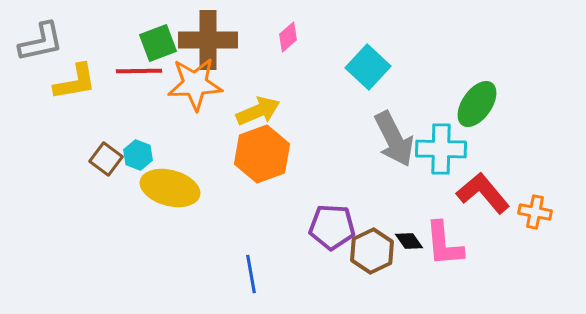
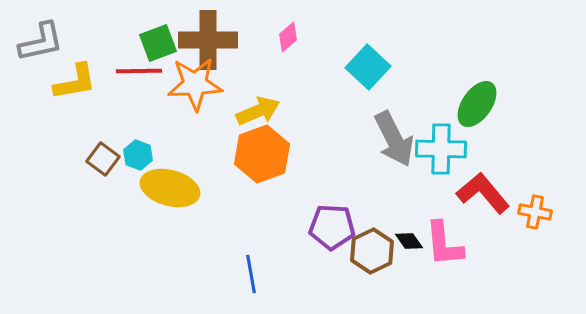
brown square: moved 3 px left
